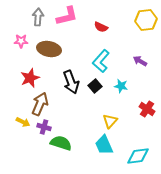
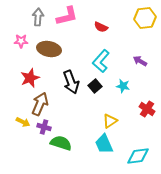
yellow hexagon: moved 1 px left, 2 px up
cyan star: moved 2 px right
yellow triangle: rotated 14 degrees clockwise
cyan trapezoid: moved 1 px up
